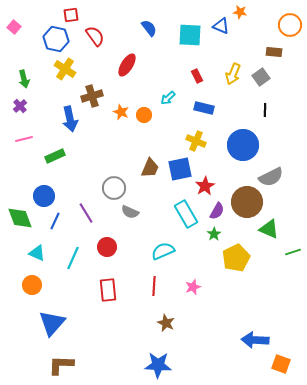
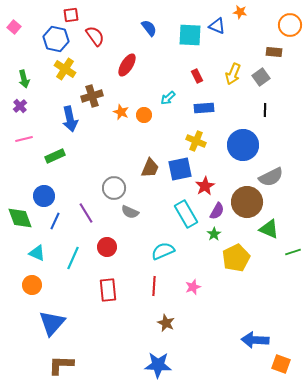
blue triangle at (221, 26): moved 4 px left
blue rectangle at (204, 108): rotated 18 degrees counterclockwise
